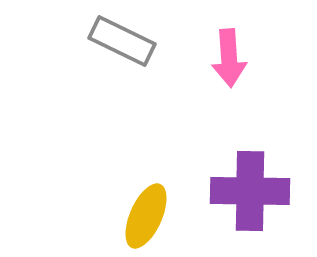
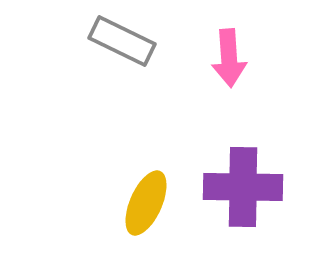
purple cross: moved 7 px left, 4 px up
yellow ellipse: moved 13 px up
